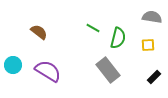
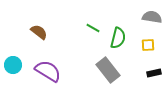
black rectangle: moved 4 px up; rotated 32 degrees clockwise
